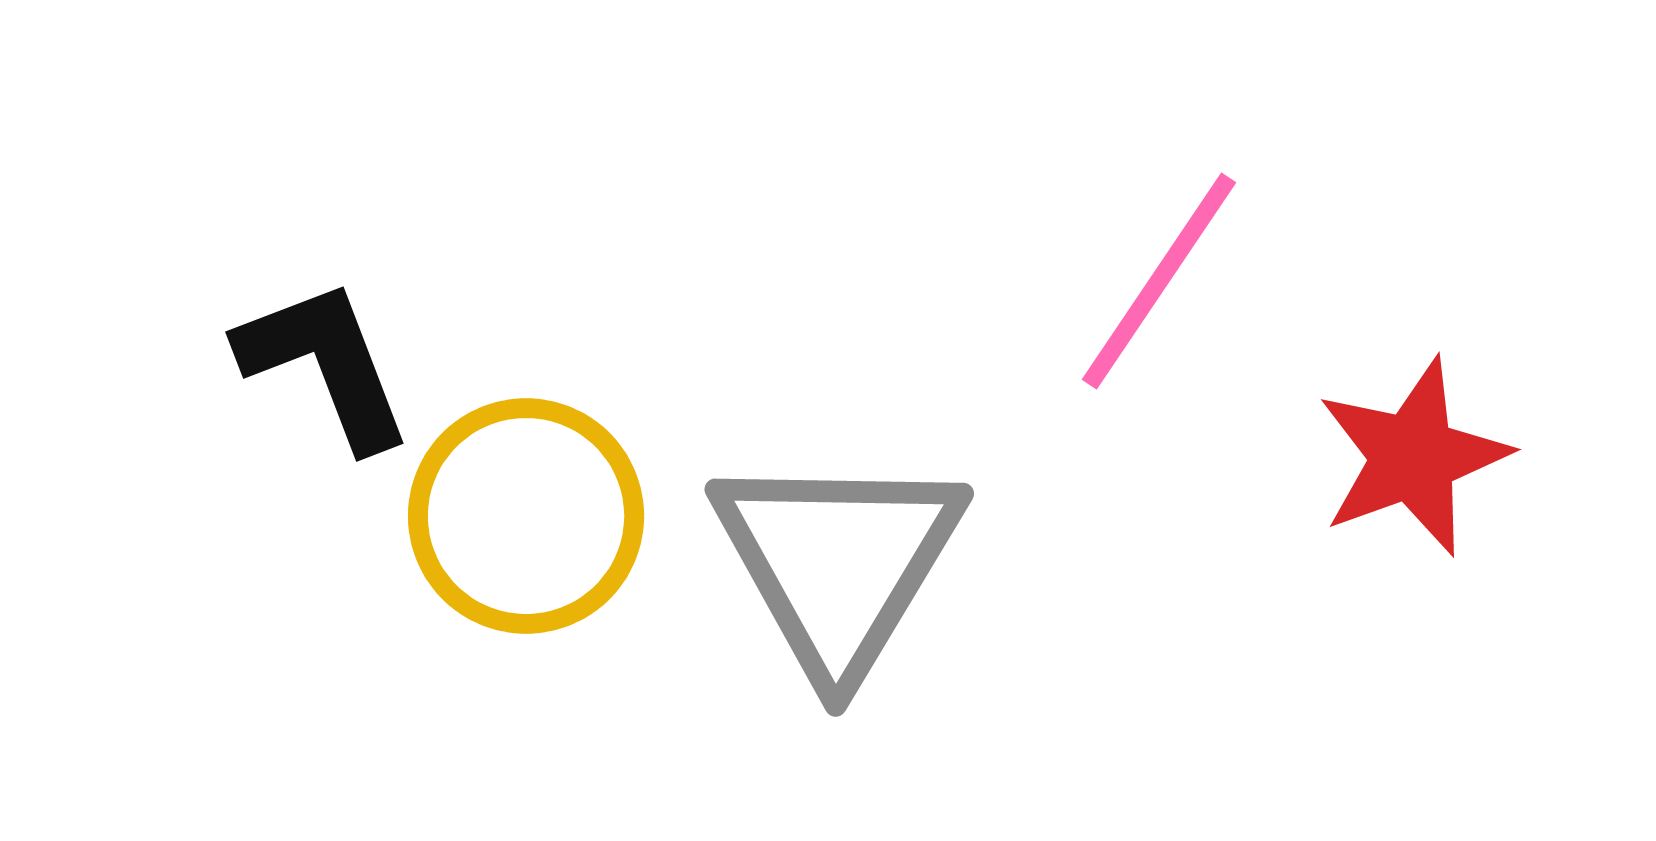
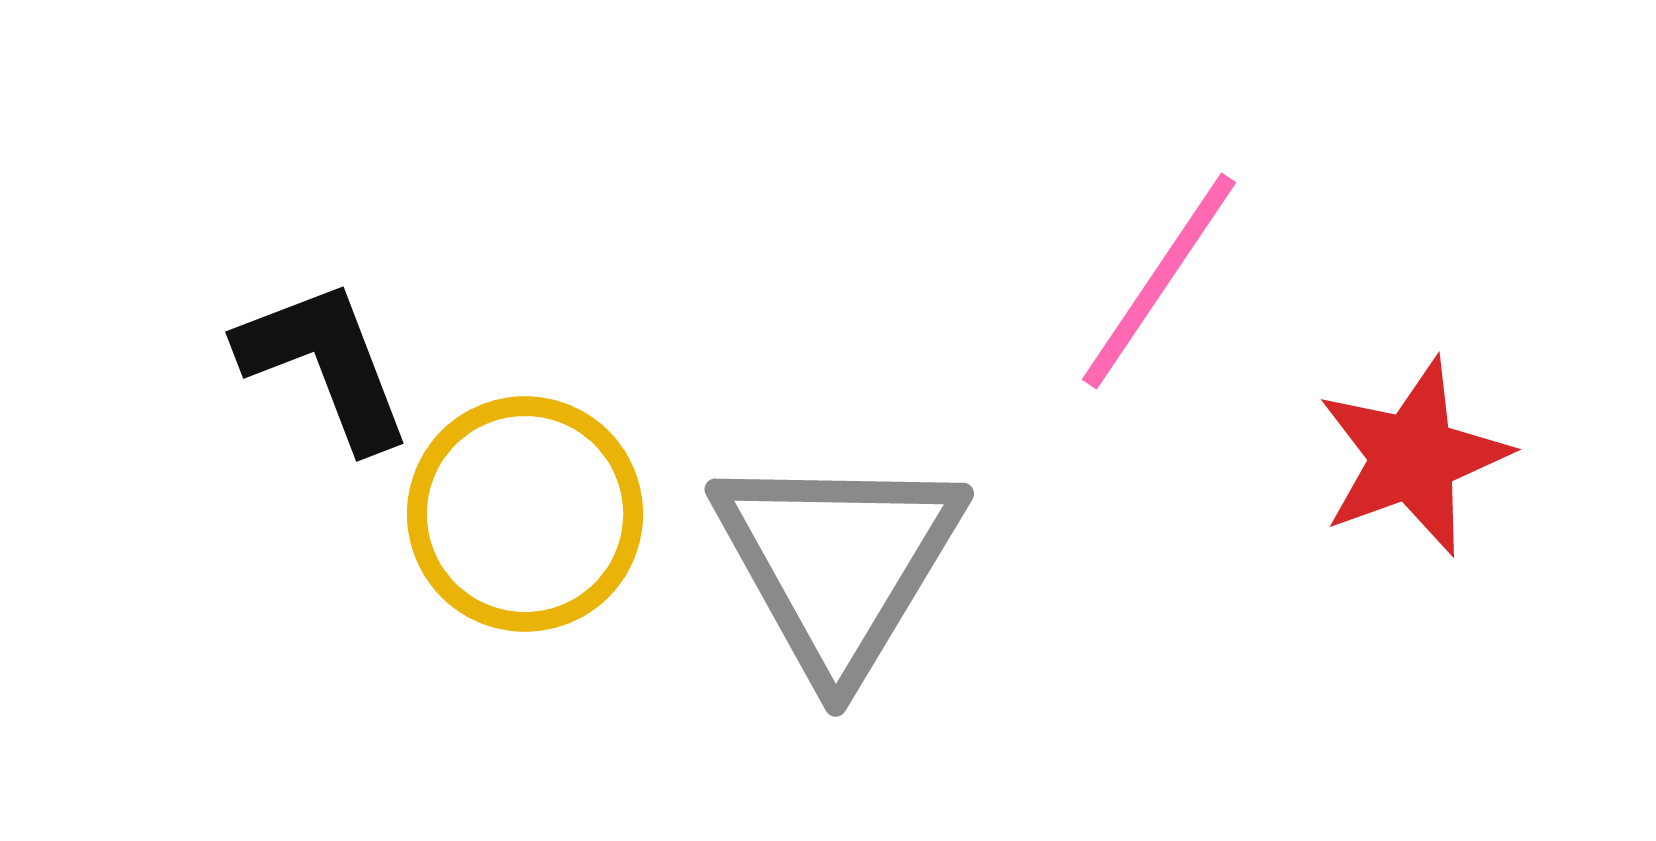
yellow circle: moved 1 px left, 2 px up
